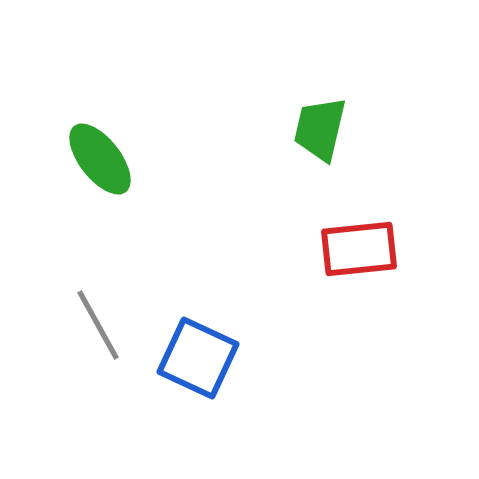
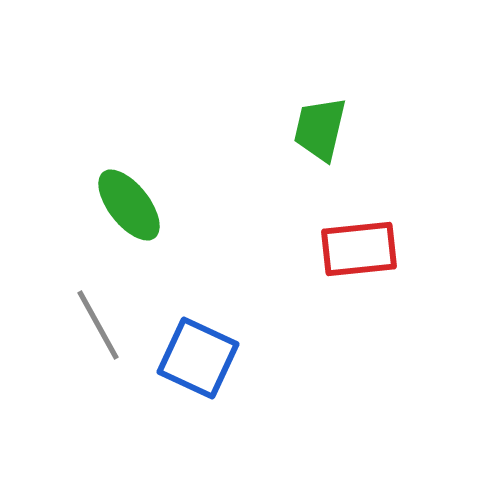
green ellipse: moved 29 px right, 46 px down
